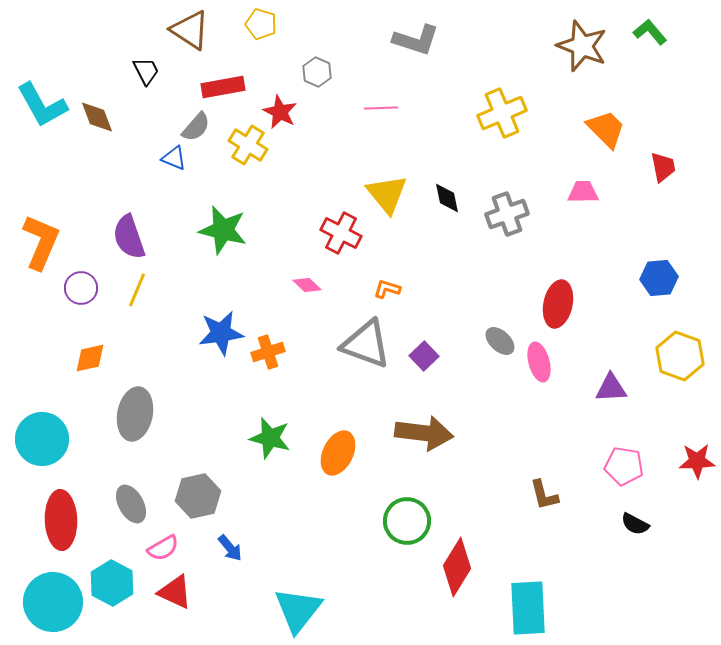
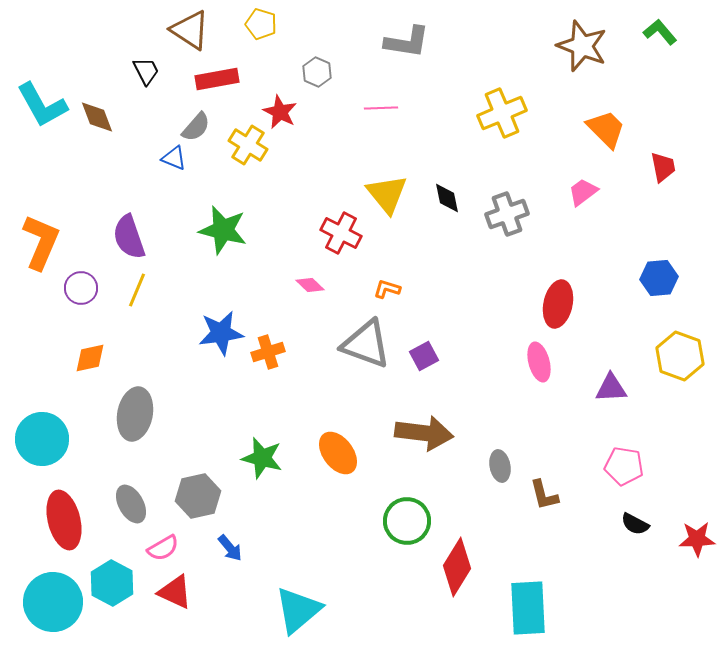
green L-shape at (650, 32): moved 10 px right
gray L-shape at (416, 40): moved 9 px left, 2 px down; rotated 9 degrees counterclockwise
red rectangle at (223, 87): moved 6 px left, 8 px up
pink trapezoid at (583, 192): rotated 36 degrees counterclockwise
pink diamond at (307, 285): moved 3 px right
gray ellipse at (500, 341): moved 125 px down; rotated 36 degrees clockwise
purple square at (424, 356): rotated 16 degrees clockwise
green star at (270, 438): moved 8 px left, 20 px down
orange ellipse at (338, 453): rotated 63 degrees counterclockwise
red star at (697, 461): moved 78 px down
red ellipse at (61, 520): moved 3 px right; rotated 12 degrees counterclockwise
cyan triangle at (298, 610): rotated 12 degrees clockwise
